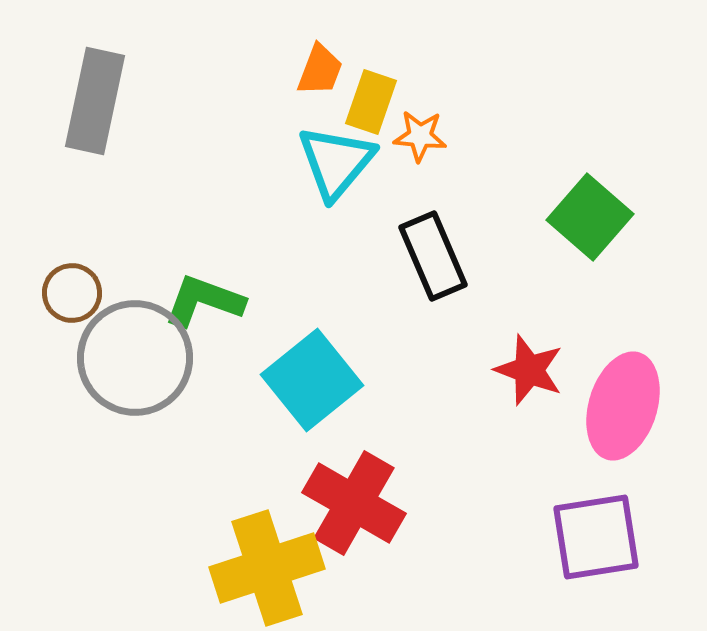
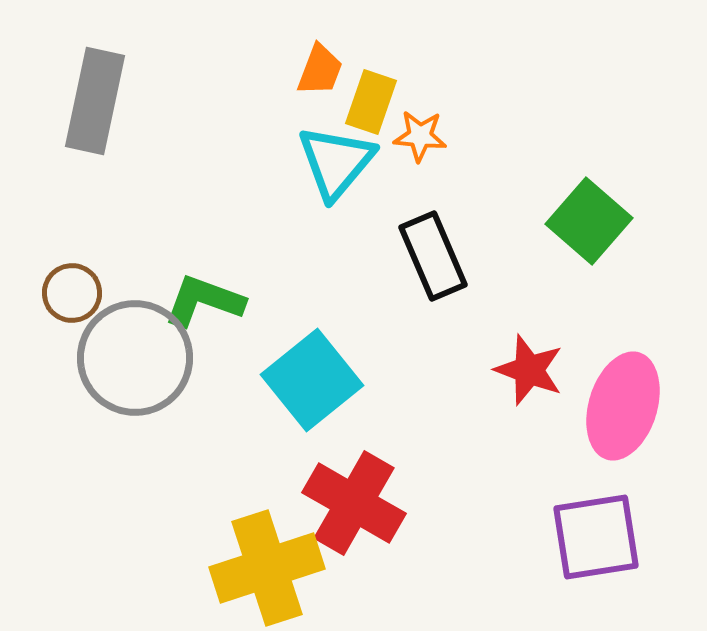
green square: moved 1 px left, 4 px down
